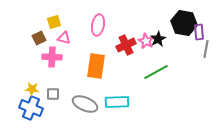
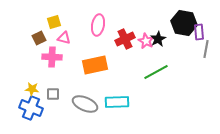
red cross: moved 1 px left, 6 px up
orange rectangle: moved 1 px left, 1 px up; rotated 70 degrees clockwise
